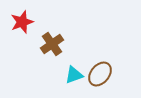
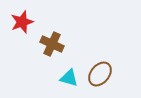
brown cross: rotated 30 degrees counterclockwise
cyan triangle: moved 5 px left, 3 px down; rotated 36 degrees clockwise
